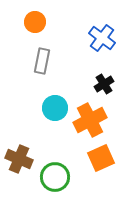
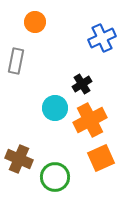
blue cross: rotated 28 degrees clockwise
gray rectangle: moved 26 px left
black cross: moved 22 px left
